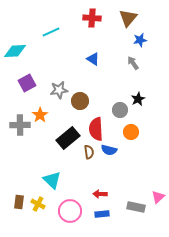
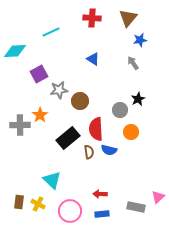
purple square: moved 12 px right, 9 px up
